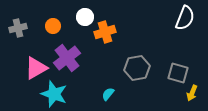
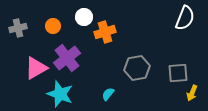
white circle: moved 1 px left
gray square: rotated 20 degrees counterclockwise
cyan star: moved 6 px right
